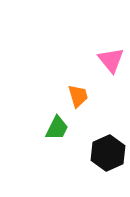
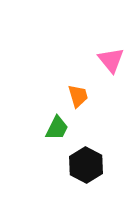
black hexagon: moved 22 px left, 12 px down; rotated 8 degrees counterclockwise
